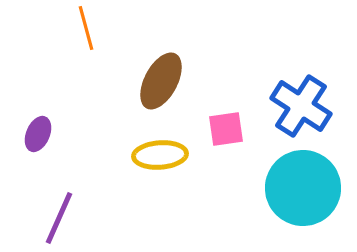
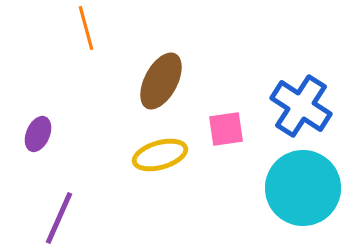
yellow ellipse: rotated 12 degrees counterclockwise
